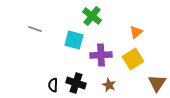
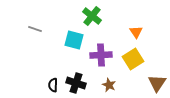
orange triangle: rotated 24 degrees counterclockwise
